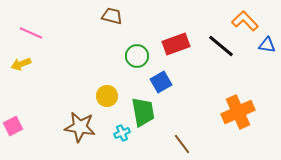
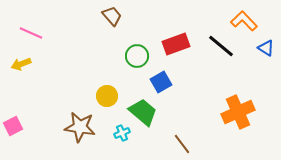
brown trapezoid: rotated 35 degrees clockwise
orange L-shape: moved 1 px left
blue triangle: moved 1 px left, 3 px down; rotated 24 degrees clockwise
green trapezoid: rotated 40 degrees counterclockwise
